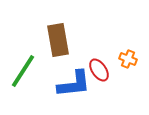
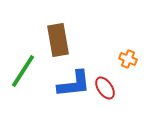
red ellipse: moved 6 px right, 18 px down
